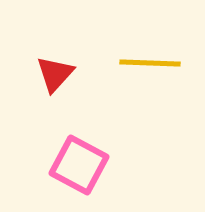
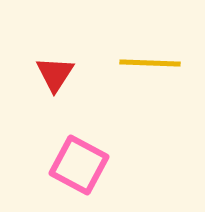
red triangle: rotated 9 degrees counterclockwise
